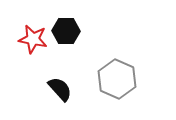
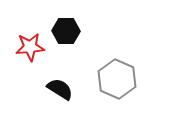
red star: moved 3 px left, 8 px down; rotated 16 degrees counterclockwise
black semicircle: rotated 16 degrees counterclockwise
